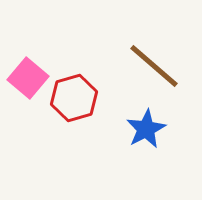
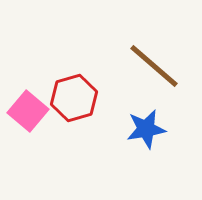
pink square: moved 33 px down
blue star: rotated 18 degrees clockwise
